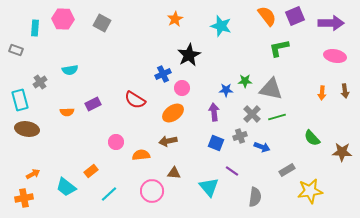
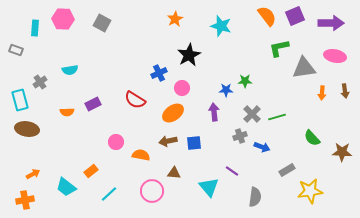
blue cross at (163, 74): moved 4 px left, 1 px up
gray triangle at (271, 89): moved 33 px right, 21 px up; rotated 20 degrees counterclockwise
blue square at (216, 143): moved 22 px left; rotated 28 degrees counterclockwise
orange semicircle at (141, 155): rotated 18 degrees clockwise
orange cross at (24, 198): moved 1 px right, 2 px down
